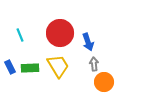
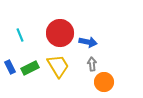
blue arrow: rotated 60 degrees counterclockwise
gray arrow: moved 2 px left
green rectangle: rotated 24 degrees counterclockwise
